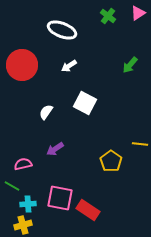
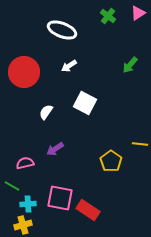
red circle: moved 2 px right, 7 px down
pink semicircle: moved 2 px right, 1 px up
